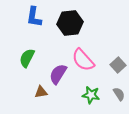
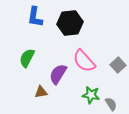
blue L-shape: moved 1 px right
pink semicircle: moved 1 px right, 1 px down
gray semicircle: moved 8 px left, 10 px down
